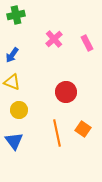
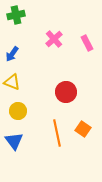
blue arrow: moved 1 px up
yellow circle: moved 1 px left, 1 px down
